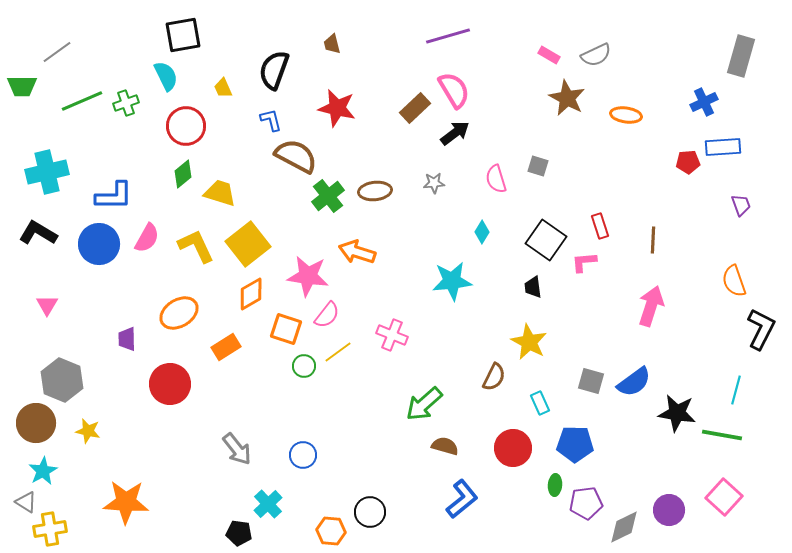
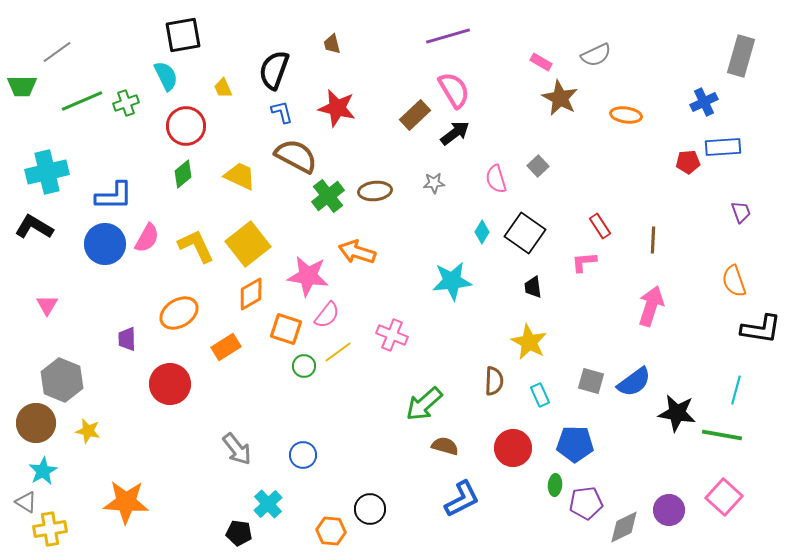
pink rectangle at (549, 55): moved 8 px left, 7 px down
brown star at (567, 98): moved 7 px left
brown rectangle at (415, 108): moved 7 px down
blue L-shape at (271, 120): moved 11 px right, 8 px up
gray square at (538, 166): rotated 30 degrees clockwise
yellow trapezoid at (220, 193): moved 20 px right, 17 px up; rotated 8 degrees clockwise
purple trapezoid at (741, 205): moved 7 px down
red rectangle at (600, 226): rotated 15 degrees counterclockwise
black L-shape at (38, 233): moved 4 px left, 6 px up
black square at (546, 240): moved 21 px left, 7 px up
blue circle at (99, 244): moved 6 px right
black L-shape at (761, 329): rotated 72 degrees clockwise
brown semicircle at (494, 377): moved 4 px down; rotated 24 degrees counterclockwise
cyan rectangle at (540, 403): moved 8 px up
blue L-shape at (462, 499): rotated 12 degrees clockwise
black circle at (370, 512): moved 3 px up
